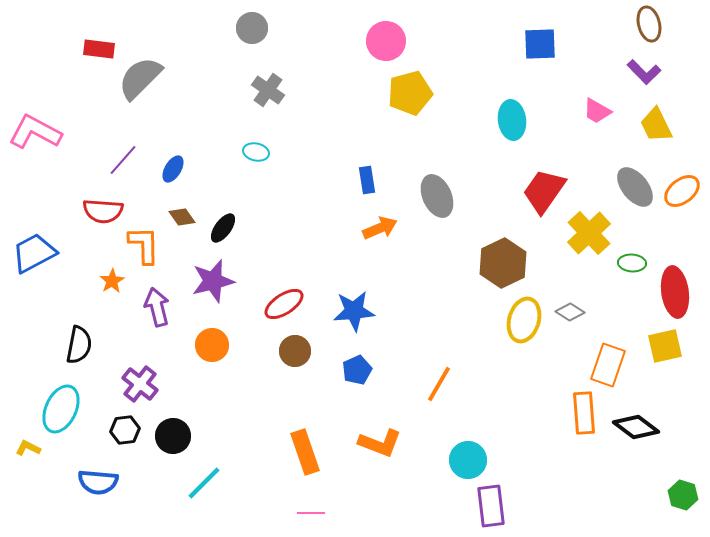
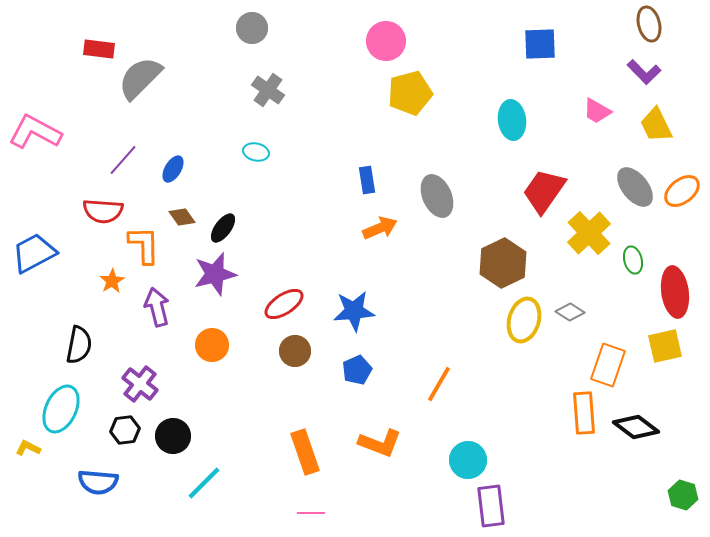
green ellipse at (632, 263): moved 1 px right, 3 px up; rotated 72 degrees clockwise
purple star at (213, 281): moved 2 px right, 7 px up
